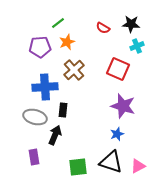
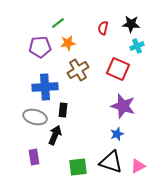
red semicircle: rotated 72 degrees clockwise
orange star: moved 1 px right, 1 px down; rotated 14 degrees clockwise
brown cross: moved 4 px right; rotated 10 degrees clockwise
